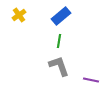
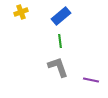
yellow cross: moved 2 px right, 3 px up; rotated 16 degrees clockwise
green line: moved 1 px right; rotated 16 degrees counterclockwise
gray L-shape: moved 1 px left, 1 px down
